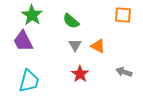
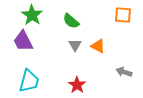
red star: moved 3 px left, 11 px down
